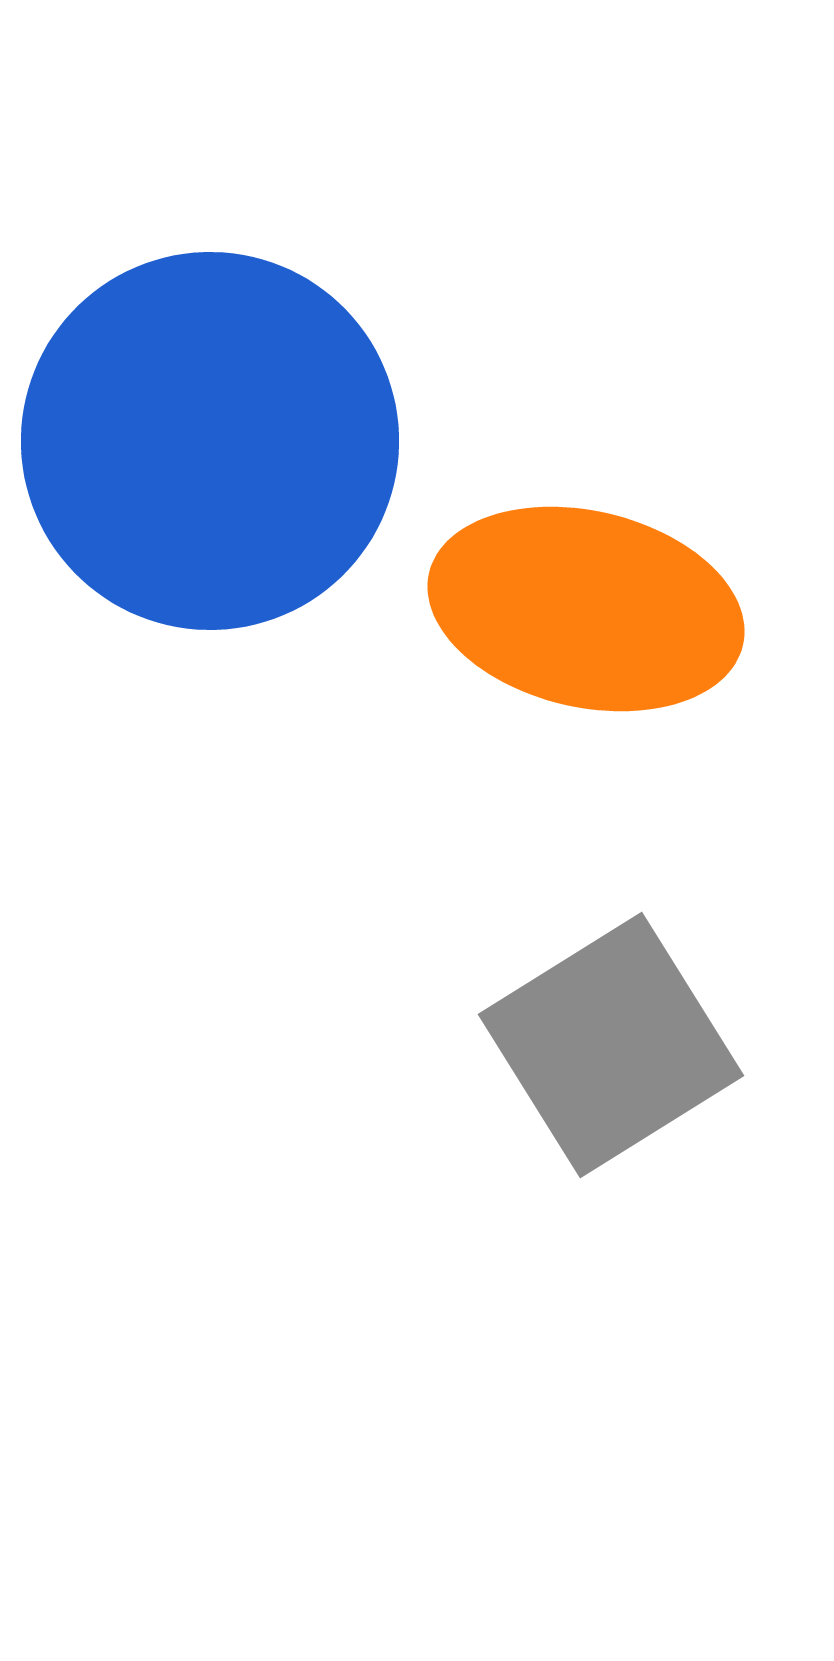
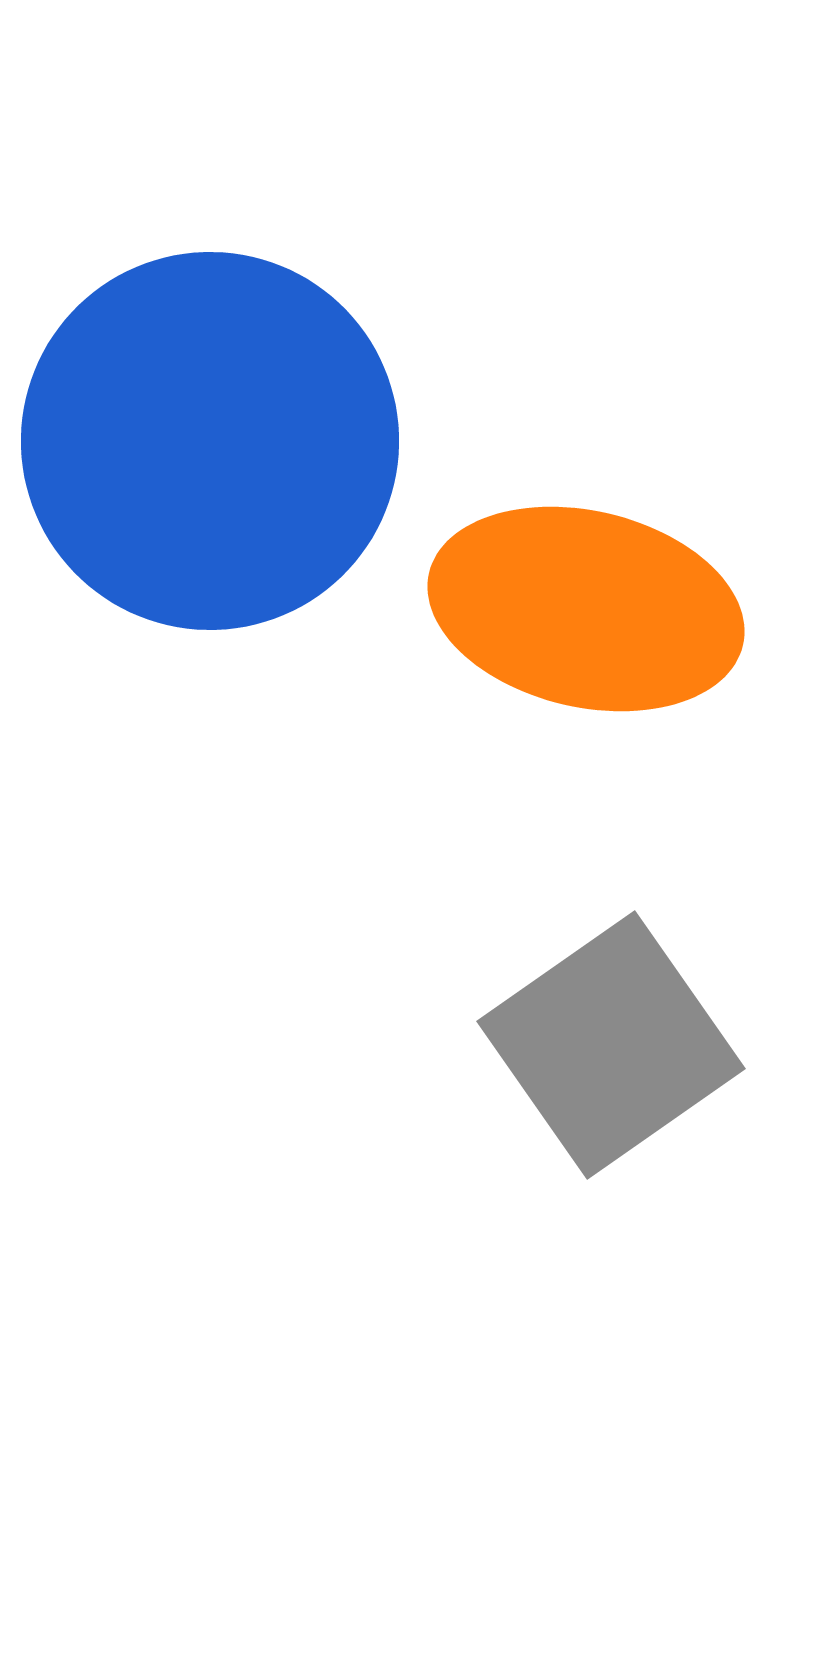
gray square: rotated 3 degrees counterclockwise
